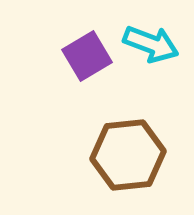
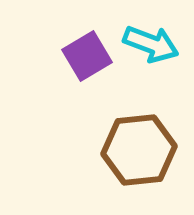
brown hexagon: moved 11 px right, 5 px up
